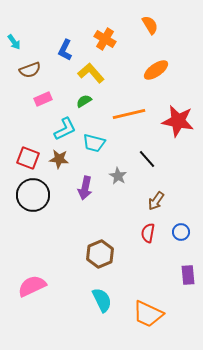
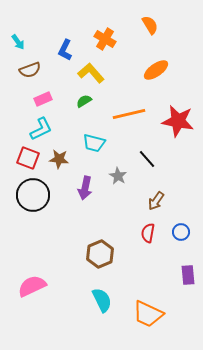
cyan arrow: moved 4 px right
cyan L-shape: moved 24 px left
